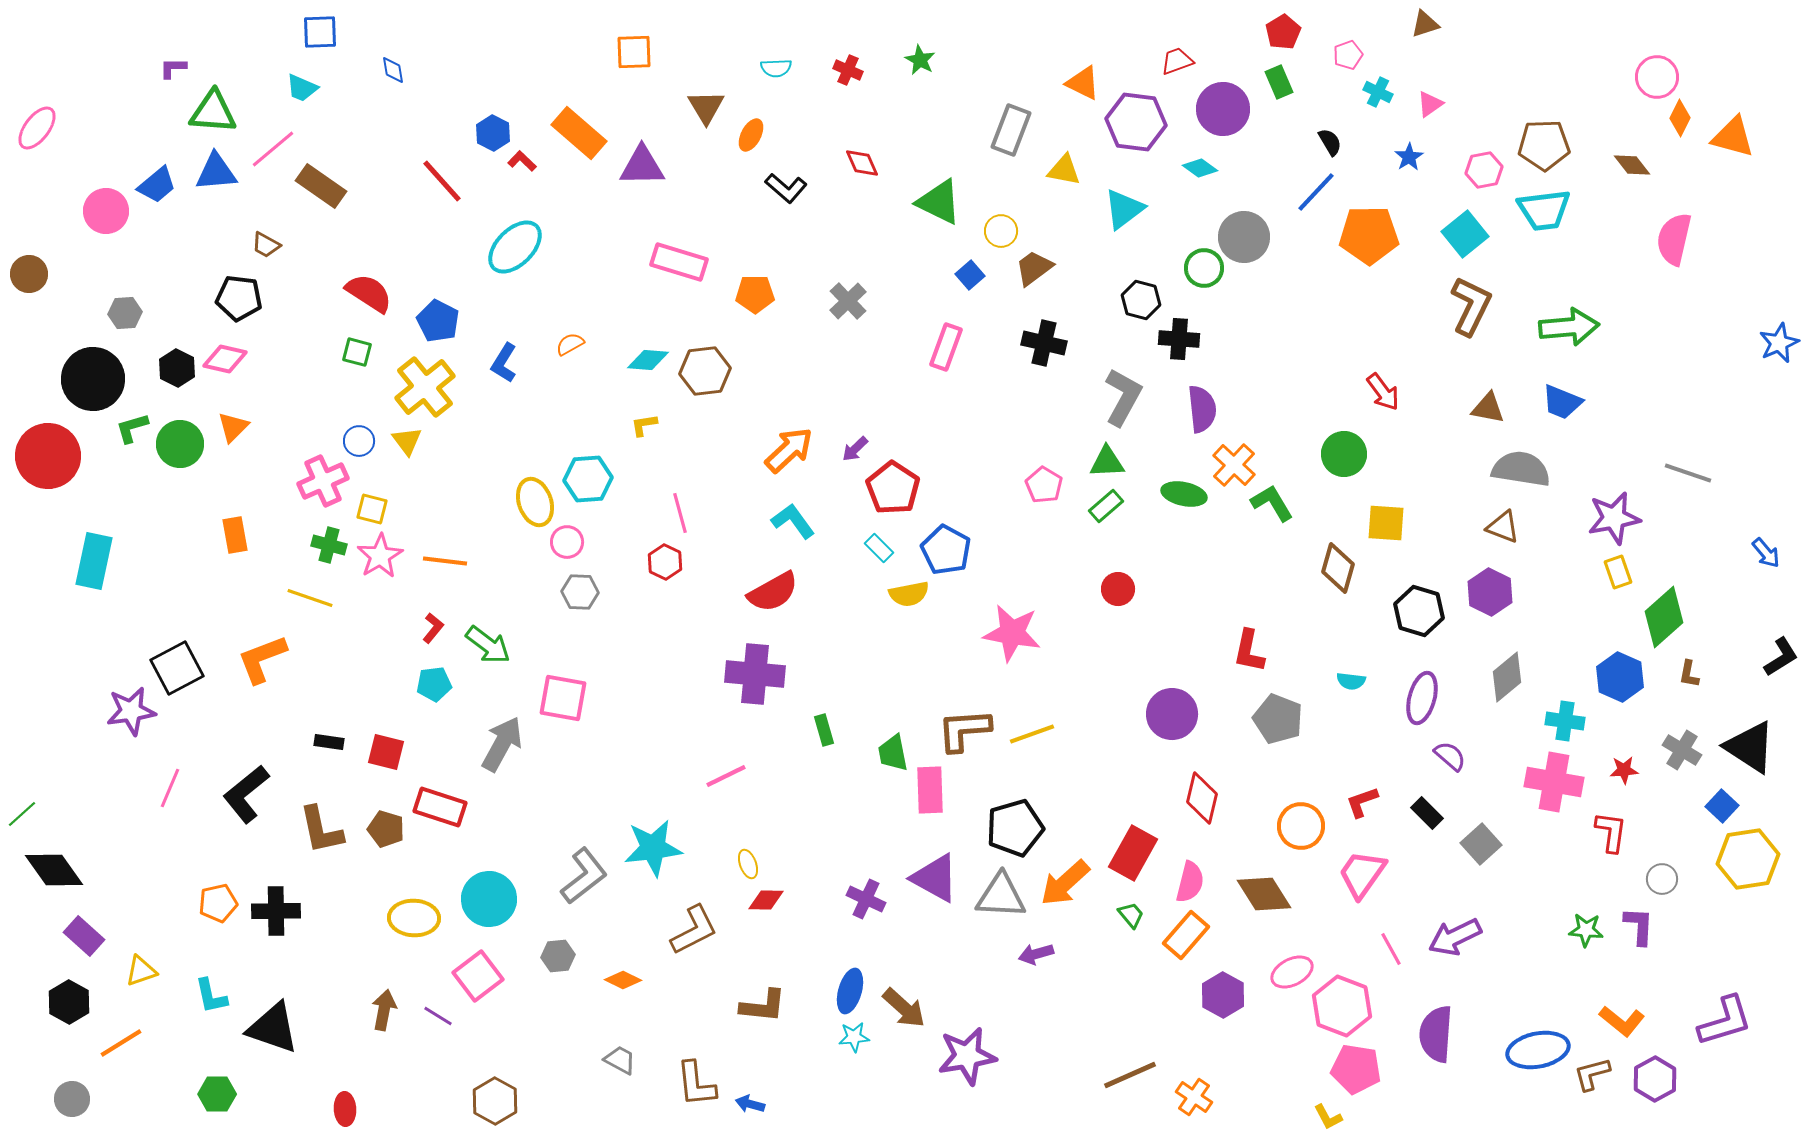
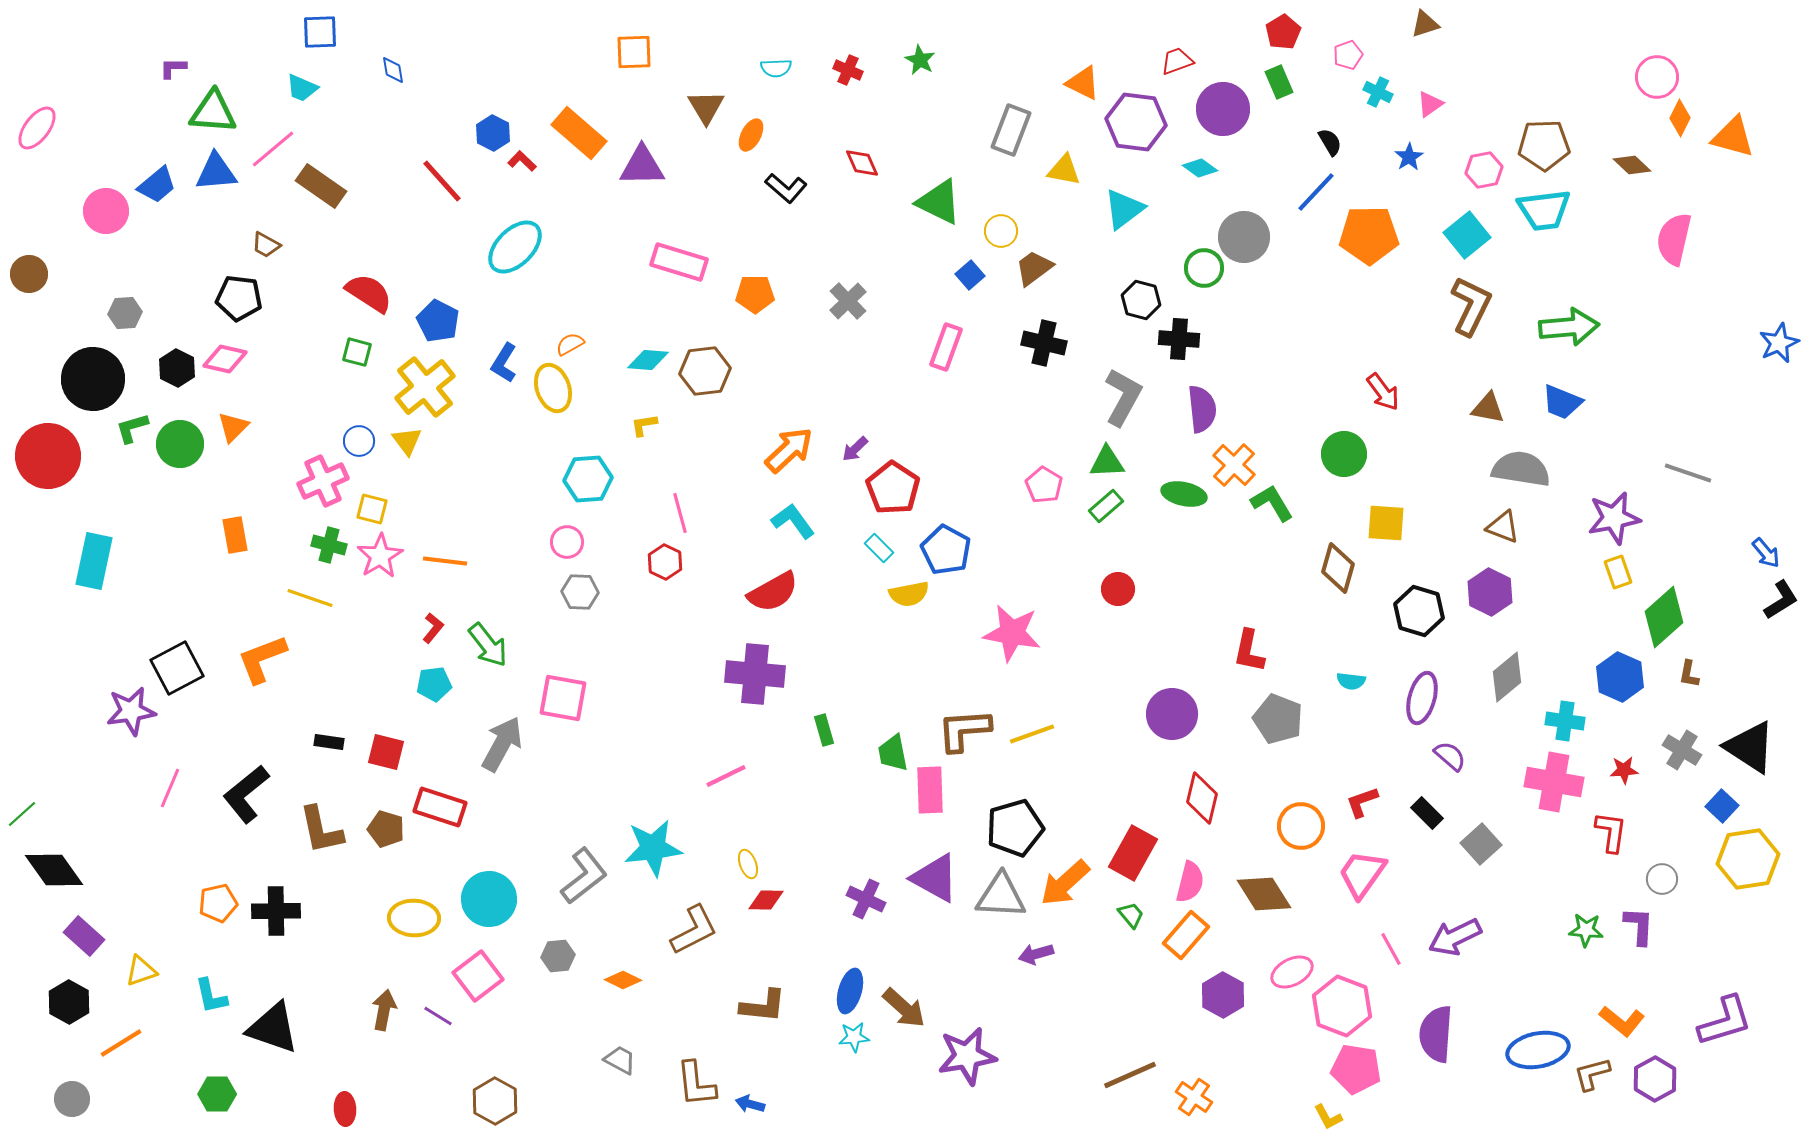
brown diamond at (1632, 165): rotated 9 degrees counterclockwise
cyan square at (1465, 234): moved 2 px right, 1 px down
yellow ellipse at (535, 502): moved 18 px right, 114 px up
green arrow at (488, 645): rotated 15 degrees clockwise
black L-shape at (1781, 657): moved 57 px up
